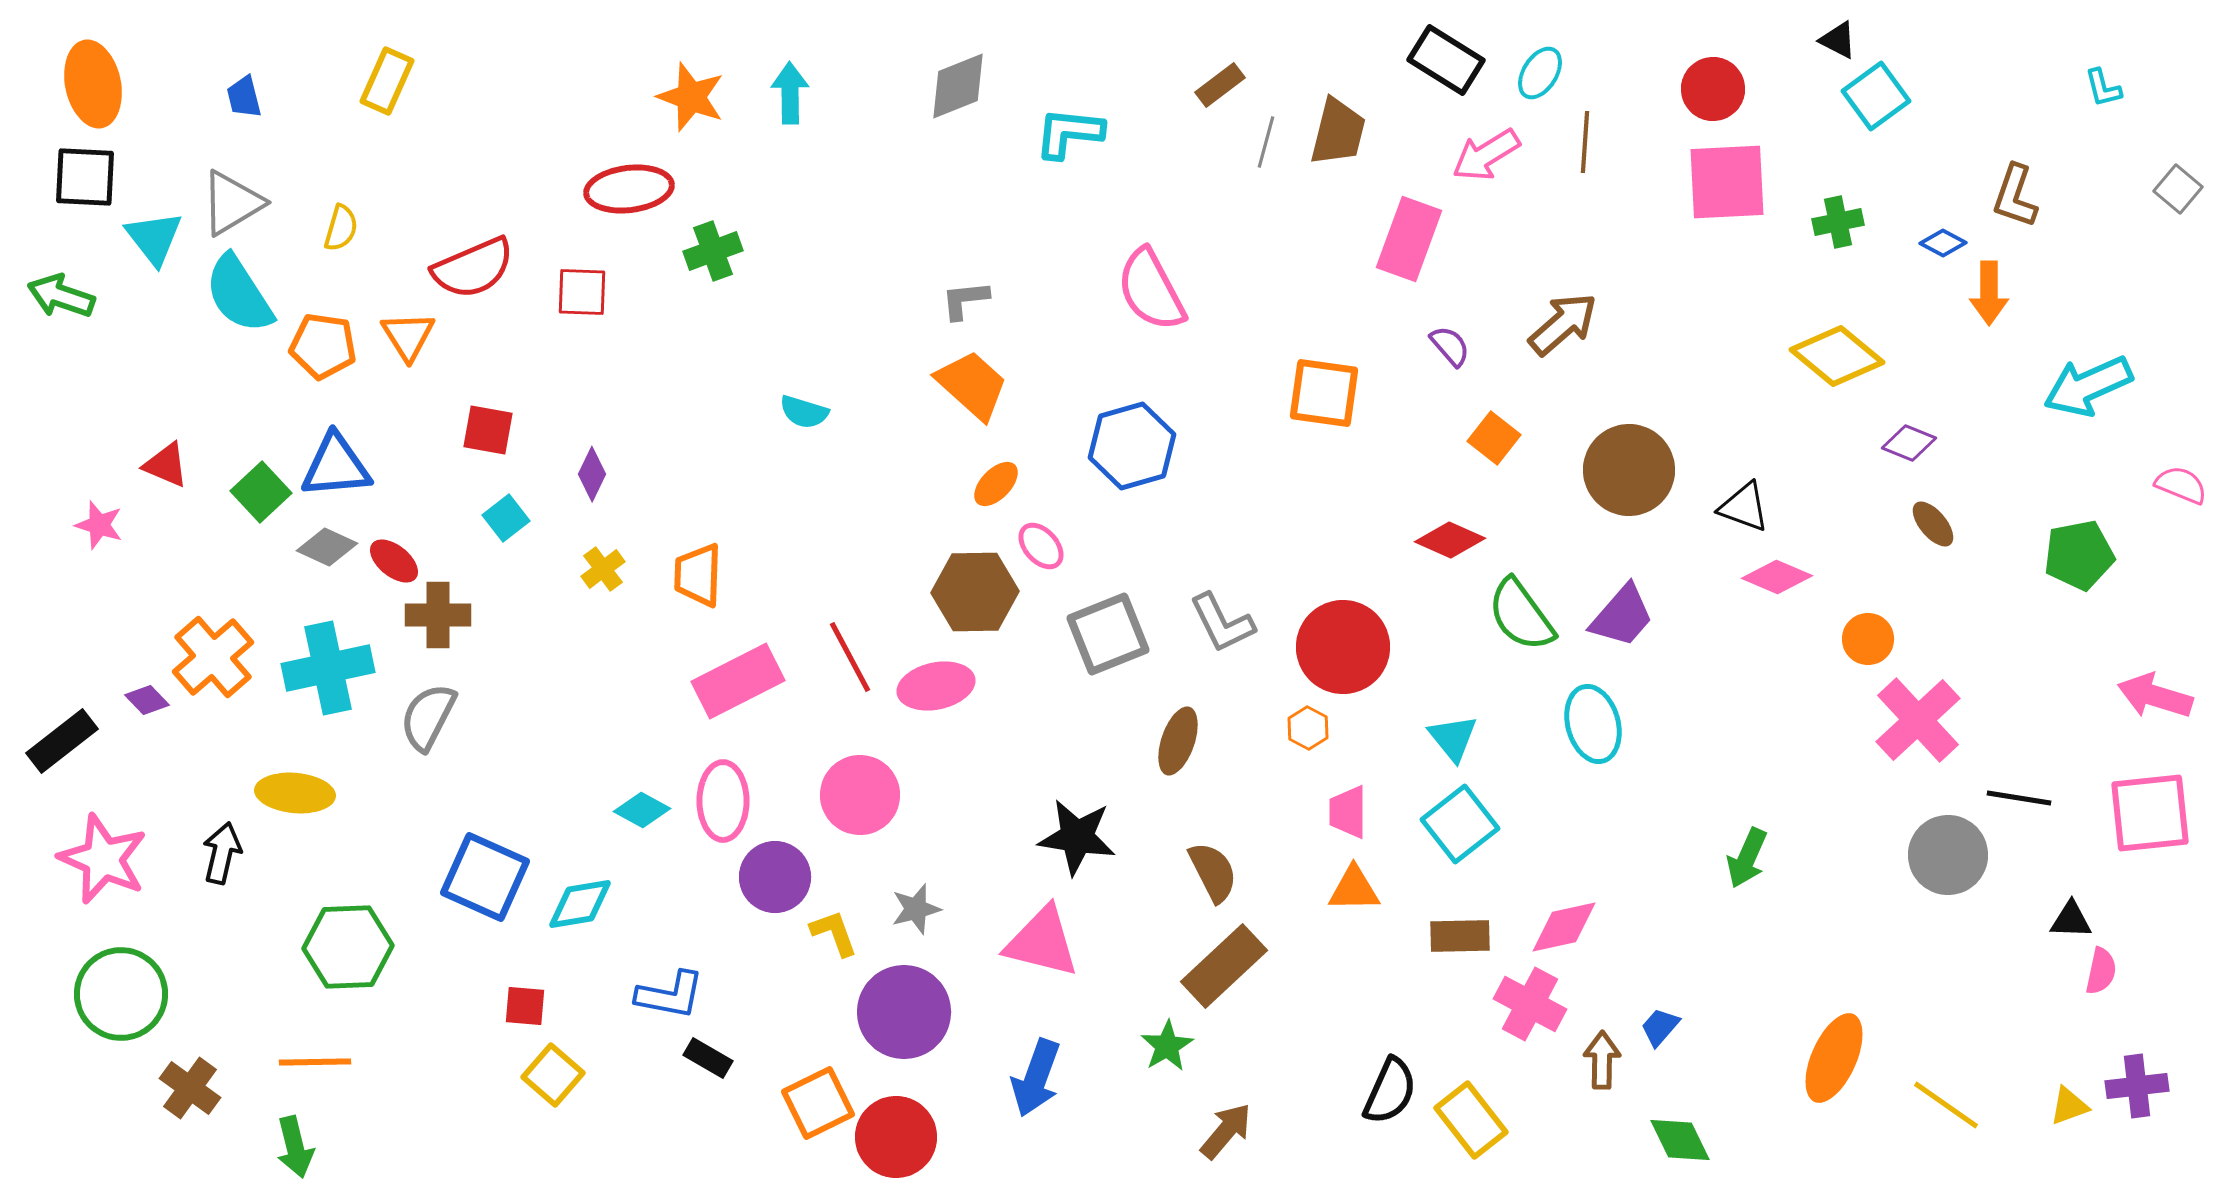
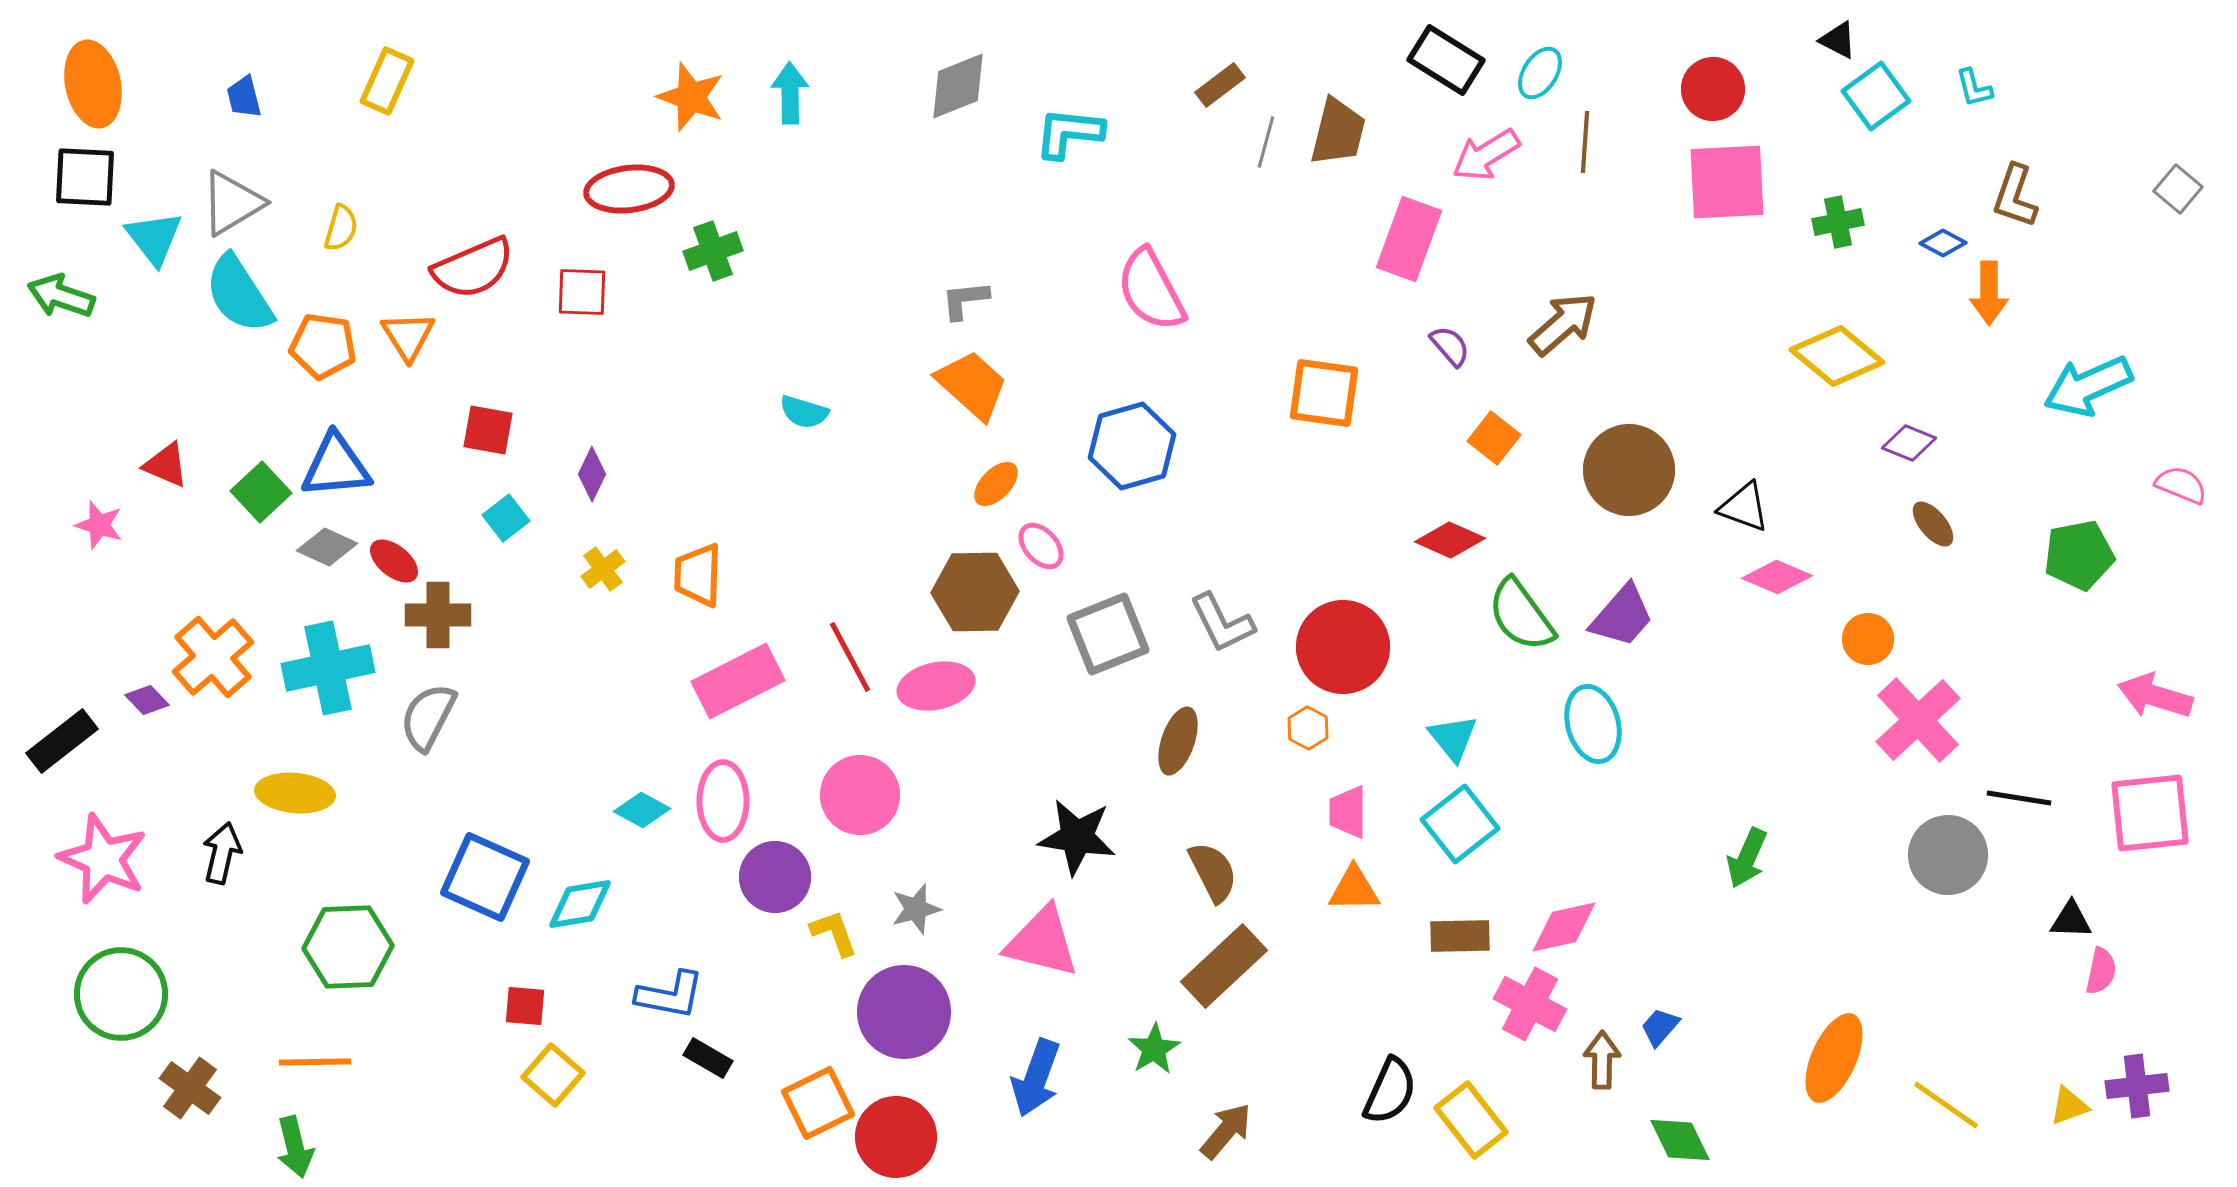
cyan L-shape at (2103, 88): moved 129 px left
green star at (1167, 1046): moved 13 px left, 3 px down
